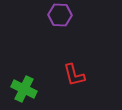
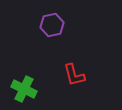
purple hexagon: moved 8 px left, 10 px down; rotated 15 degrees counterclockwise
